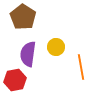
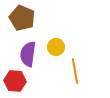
brown pentagon: moved 1 px left, 1 px down; rotated 10 degrees counterclockwise
orange line: moved 6 px left, 4 px down
red hexagon: moved 1 px down; rotated 15 degrees clockwise
